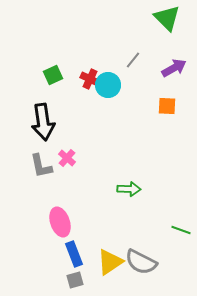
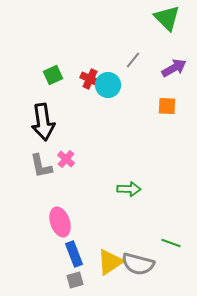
pink cross: moved 1 px left, 1 px down
green line: moved 10 px left, 13 px down
gray semicircle: moved 3 px left, 2 px down; rotated 12 degrees counterclockwise
